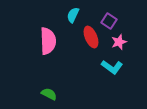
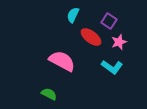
red ellipse: rotated 30 degrees counterclockwise
pink semicircle: moved 14 px right, 20 px down; rotated 60 degrees counterclockwise
